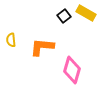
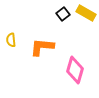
black square: moved 1 px left, 2 px up
pink diamond: moved 3 px right
